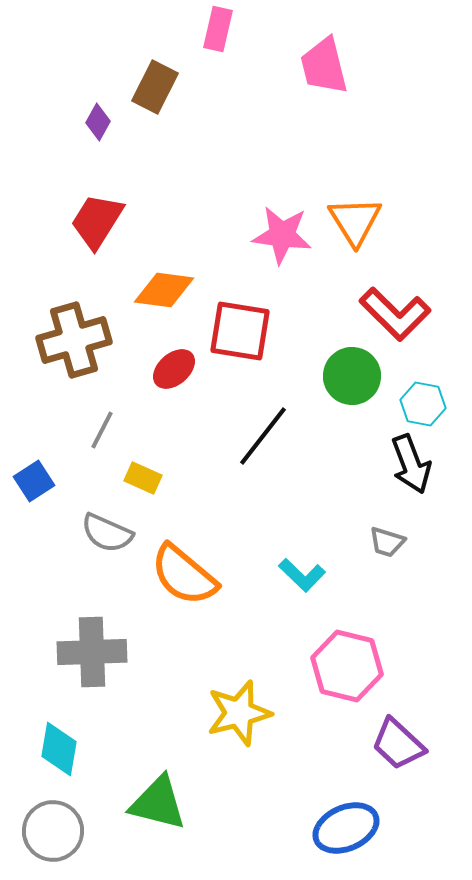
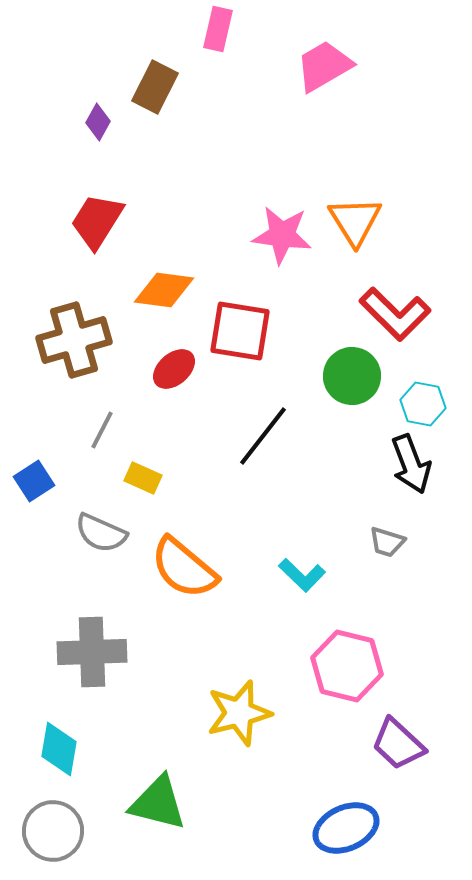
pink trapezoid: rotated 74 degrees clockwise
gray semicircle: moved 6 px left
orange semicircle: moved 7 px up
